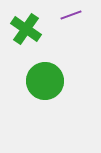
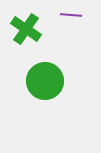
purple line: rotated 25 degrees clockwise
